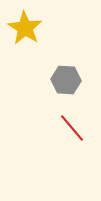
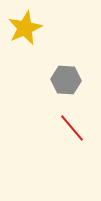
yellow star: rotated 16 degrees clockwise
